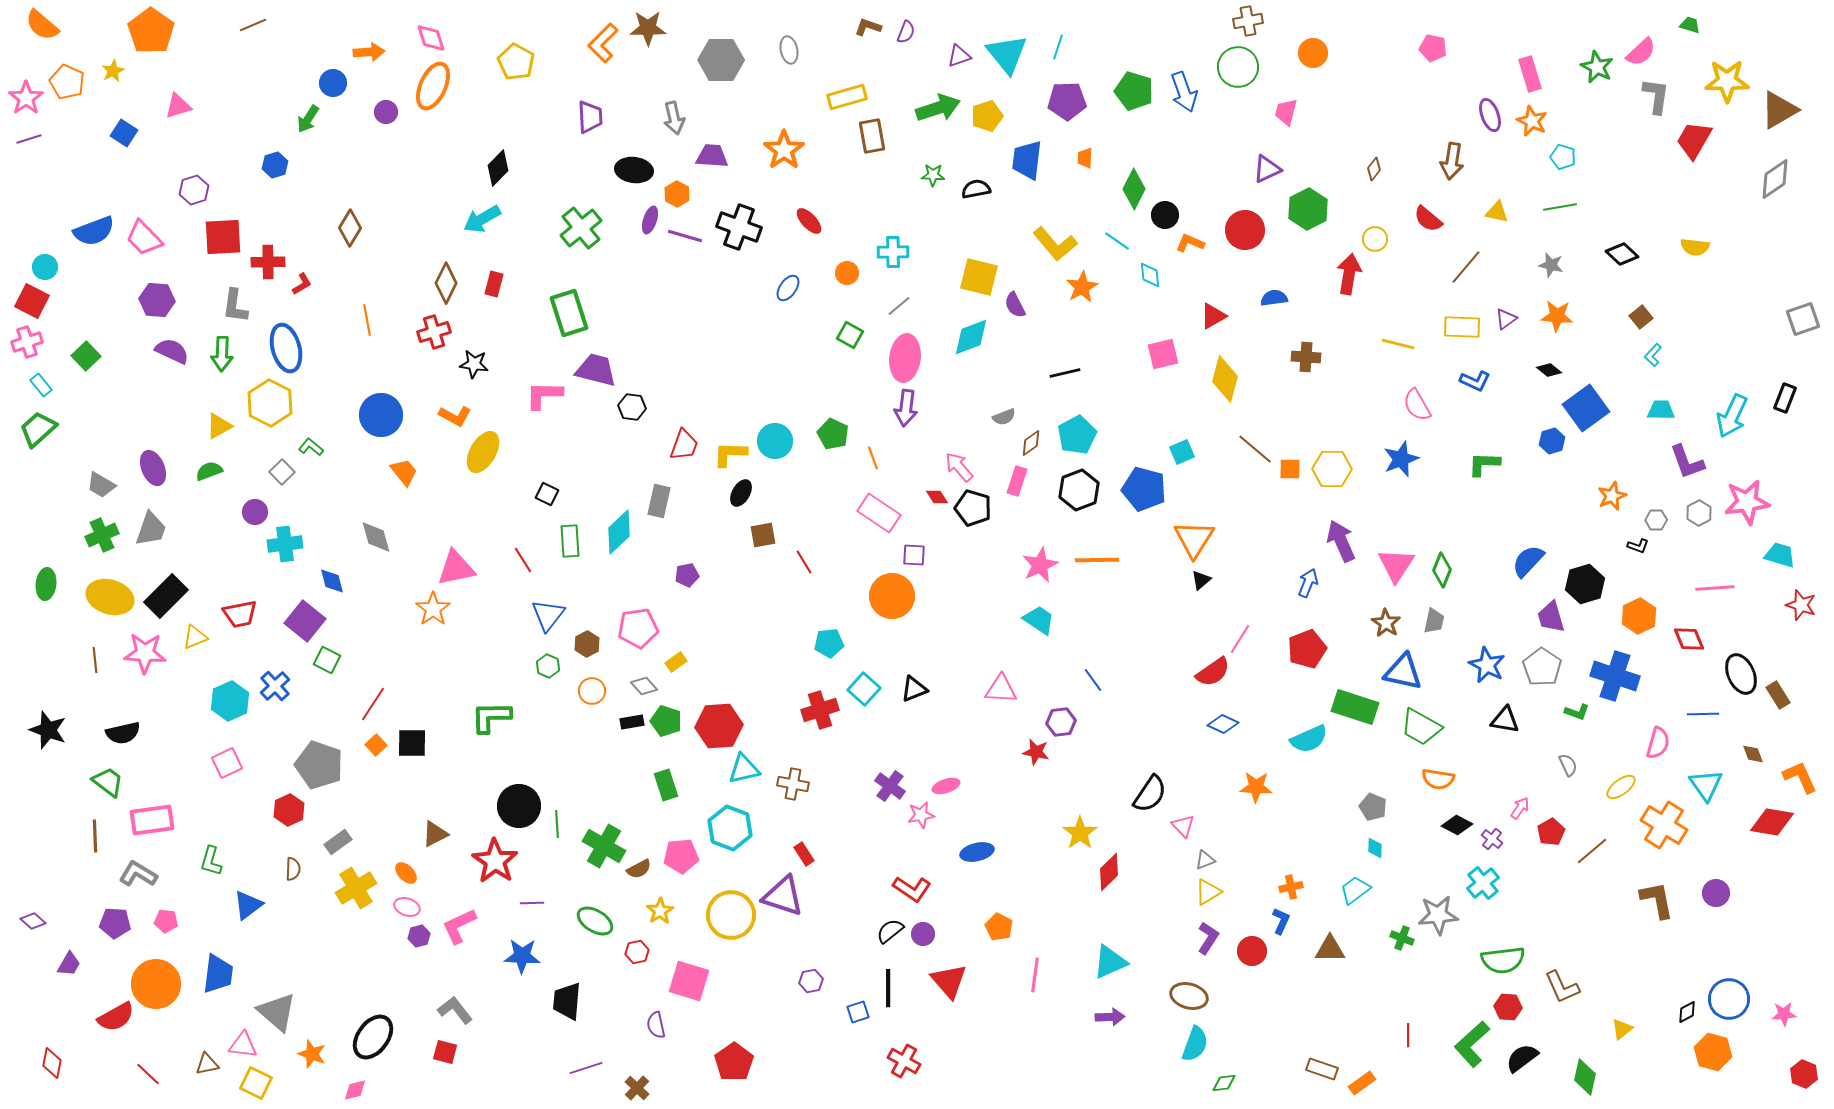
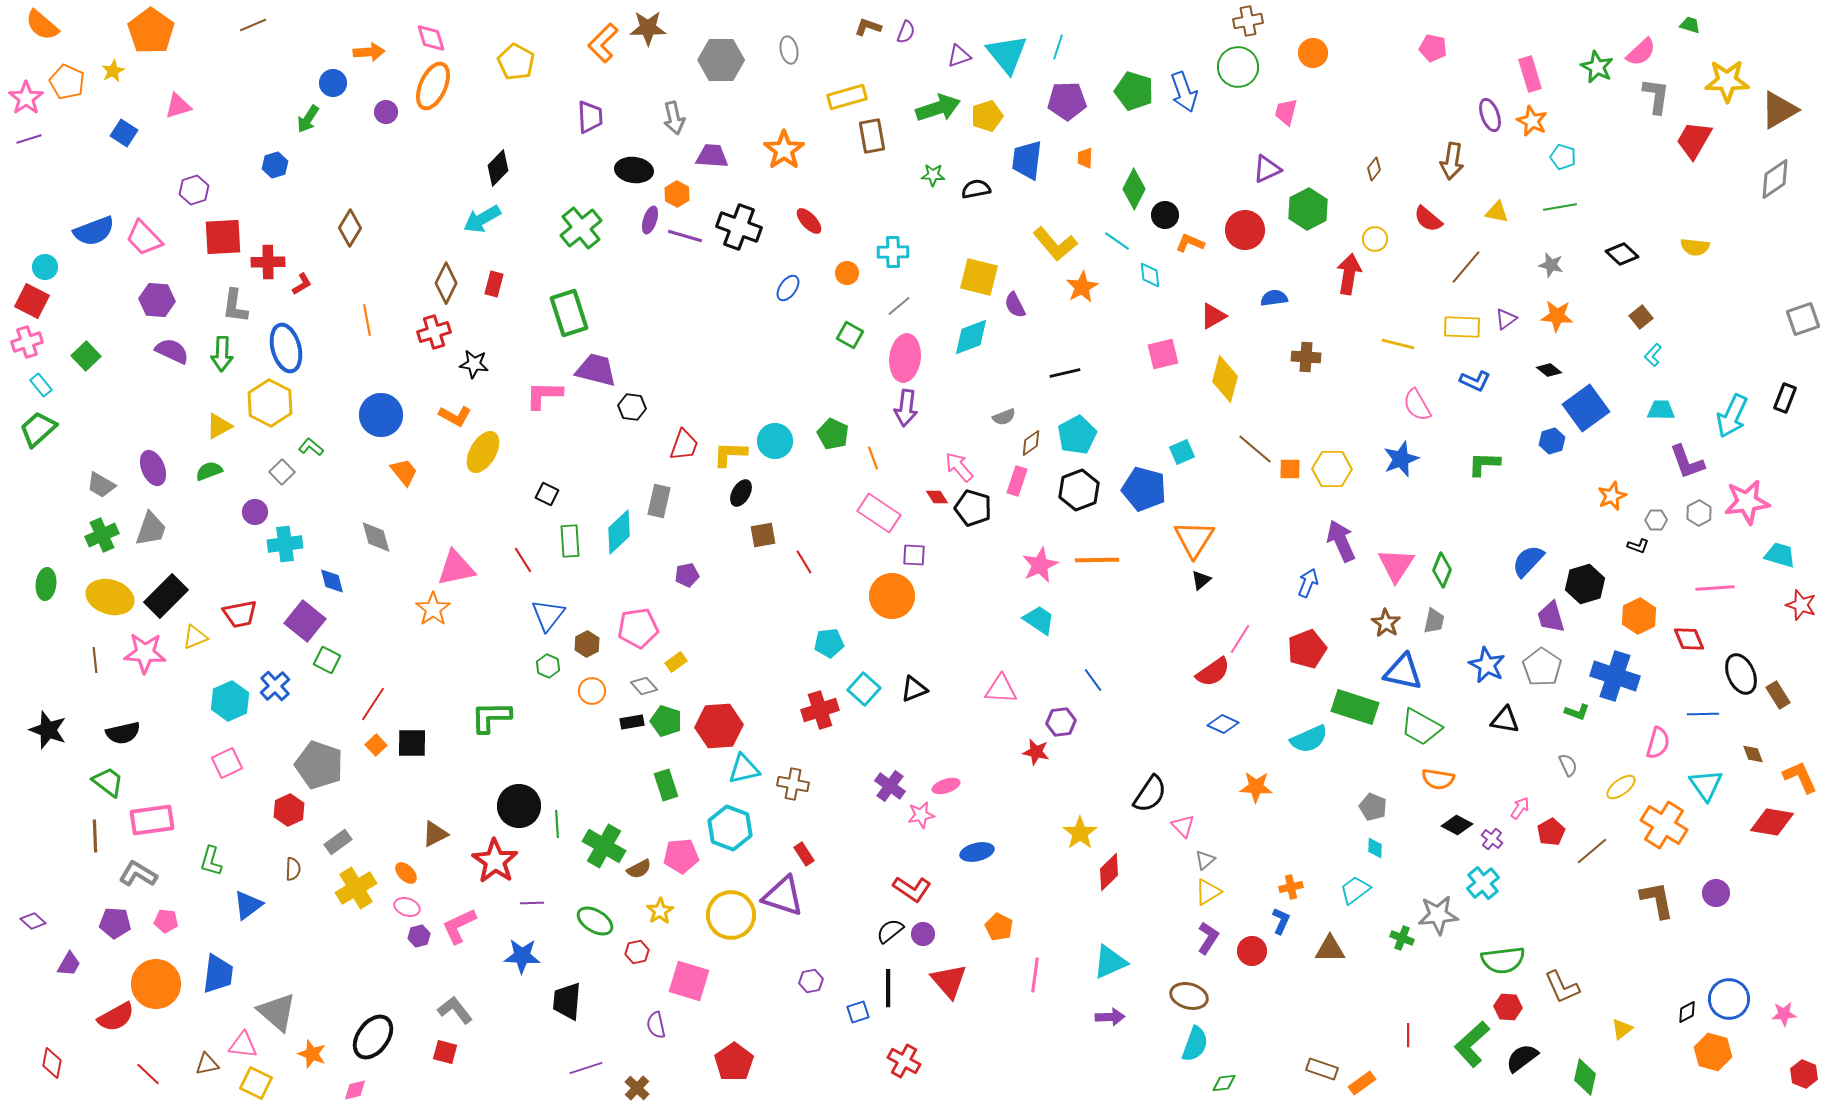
gray triangle at (1205, 860): rotated 20 degrees counterclockwise
